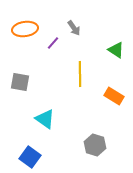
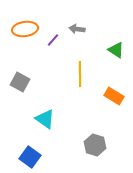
gray arrow: moved 3 px right, 1 px down; rotated 133 degrees clockwise
purple line: moved 3 px up
gray square: rotated 18 degrees clockwise
